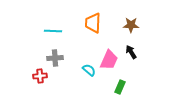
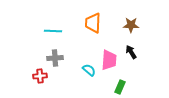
pink trapezoid: rotated 20 degrees counterclockwise
